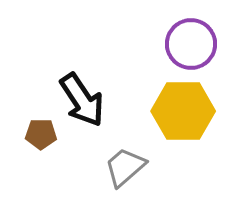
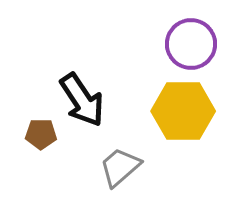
gray trapezoid: moved 5 px left
